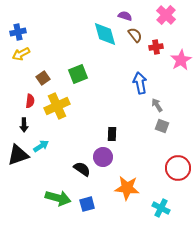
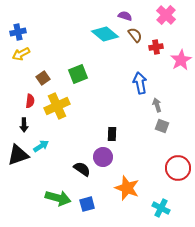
cyan diamond: rotated 36 degrees counterclockwise
gray arrow: rotated 16 degrees clockwise
orange star: rotated 15 degrees clockwise
